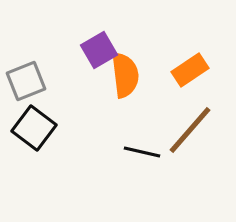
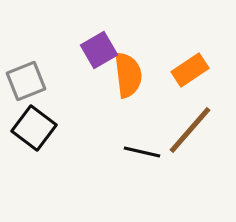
orange semicircle: moved 3 px right
